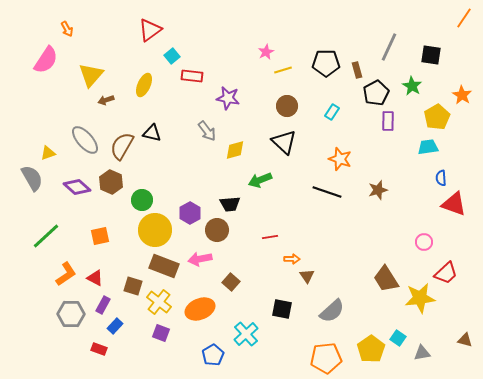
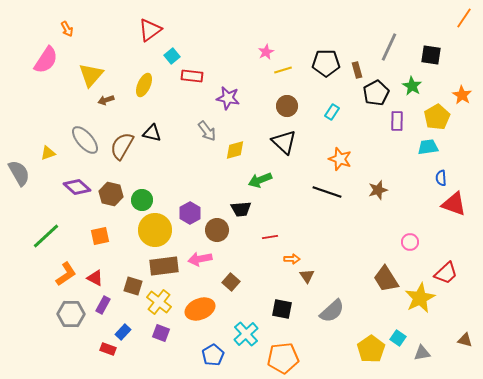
purple rectangle at (388, 121): moved 9 px right
gray semicircle at (32, 178): moved 13 px left, 5 px up
brown hexagon at (111, 182): moved 12 px down; rotated 10 degrees counterclockwise
black trapezoid at (230, 204): moved 11 px right, 5 px down
pink circle at (424, 242): moved 14 px left
brown rectangle at (164, 266): rotated 28 degrees counterclockwise
yellow star at (420, 298): rotated 20 degrees counterclockwise
blue rectangle at (115, 326): moved 8 px right, 6 px down
red rectangle at (99, 349): moved 9 px right
orange pentagon at (326, 358): moved 43 px left
